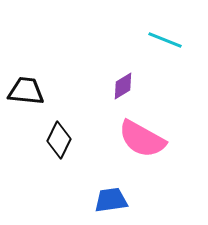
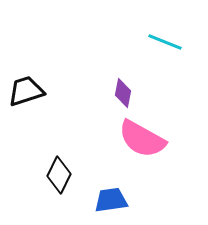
cyan line: moved 2 px down
purple diamond: moved 7 px down; rotated 48 degrees counterclockwise
black trapezoid: rotated 24 degrees counterclockwise
black diamond: moved 35 px down
